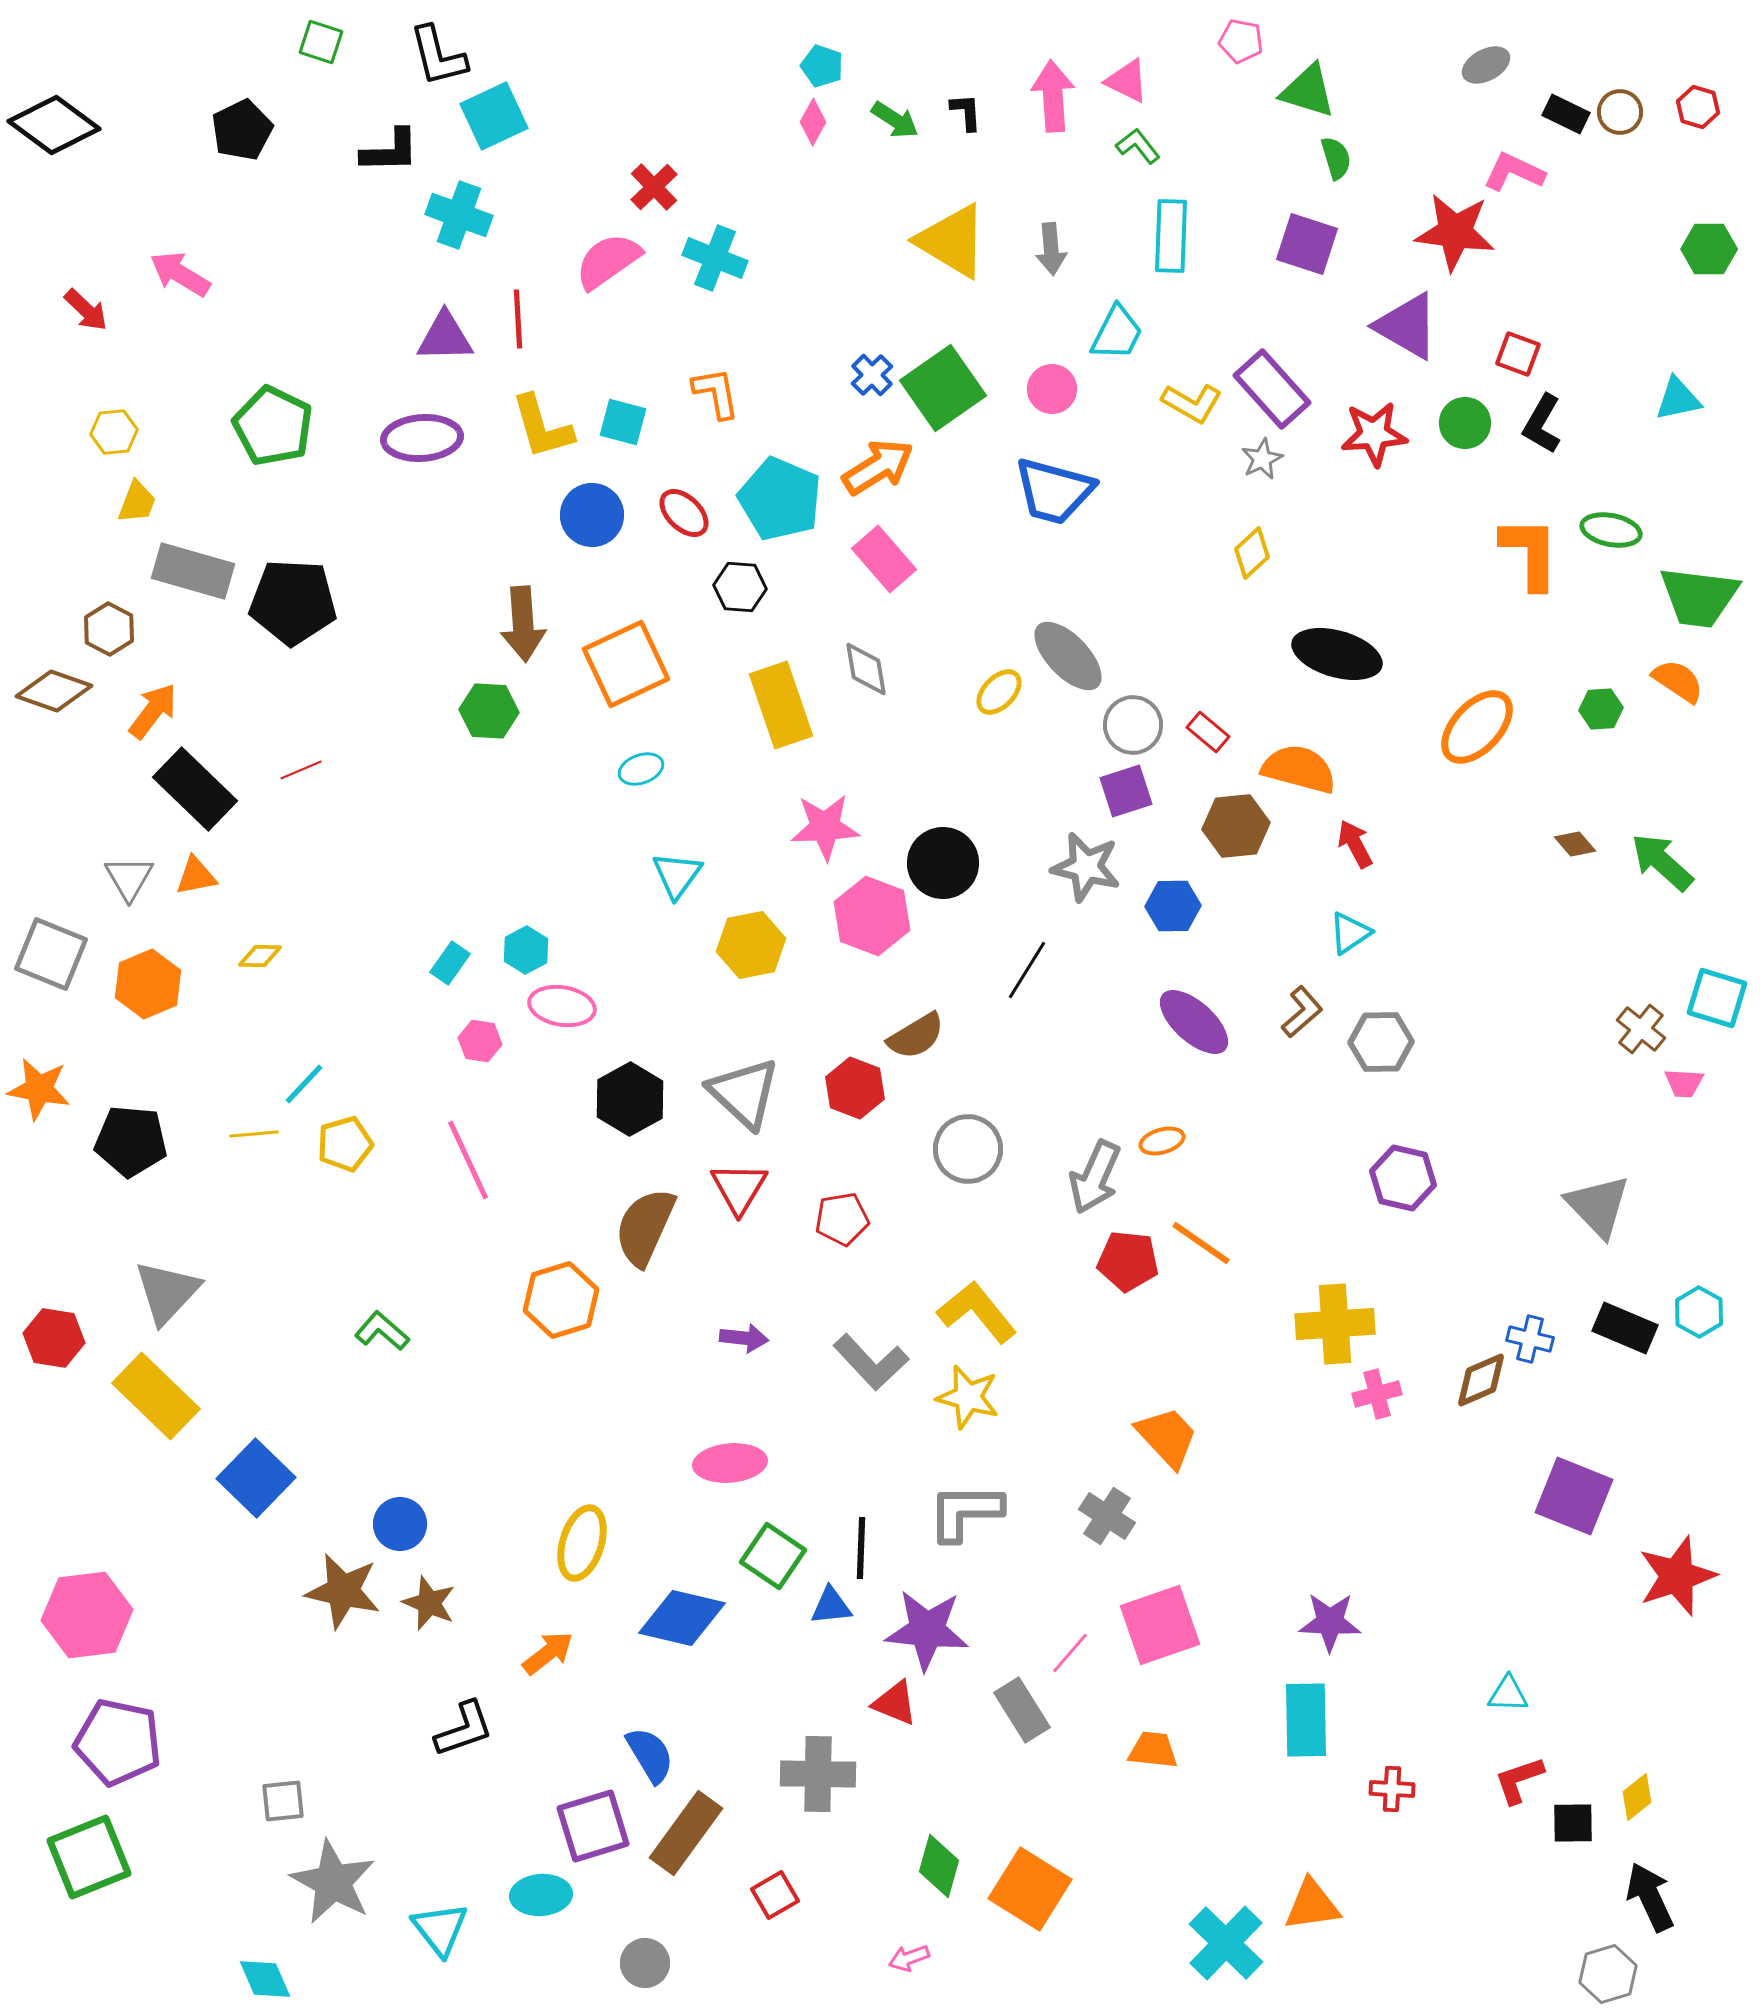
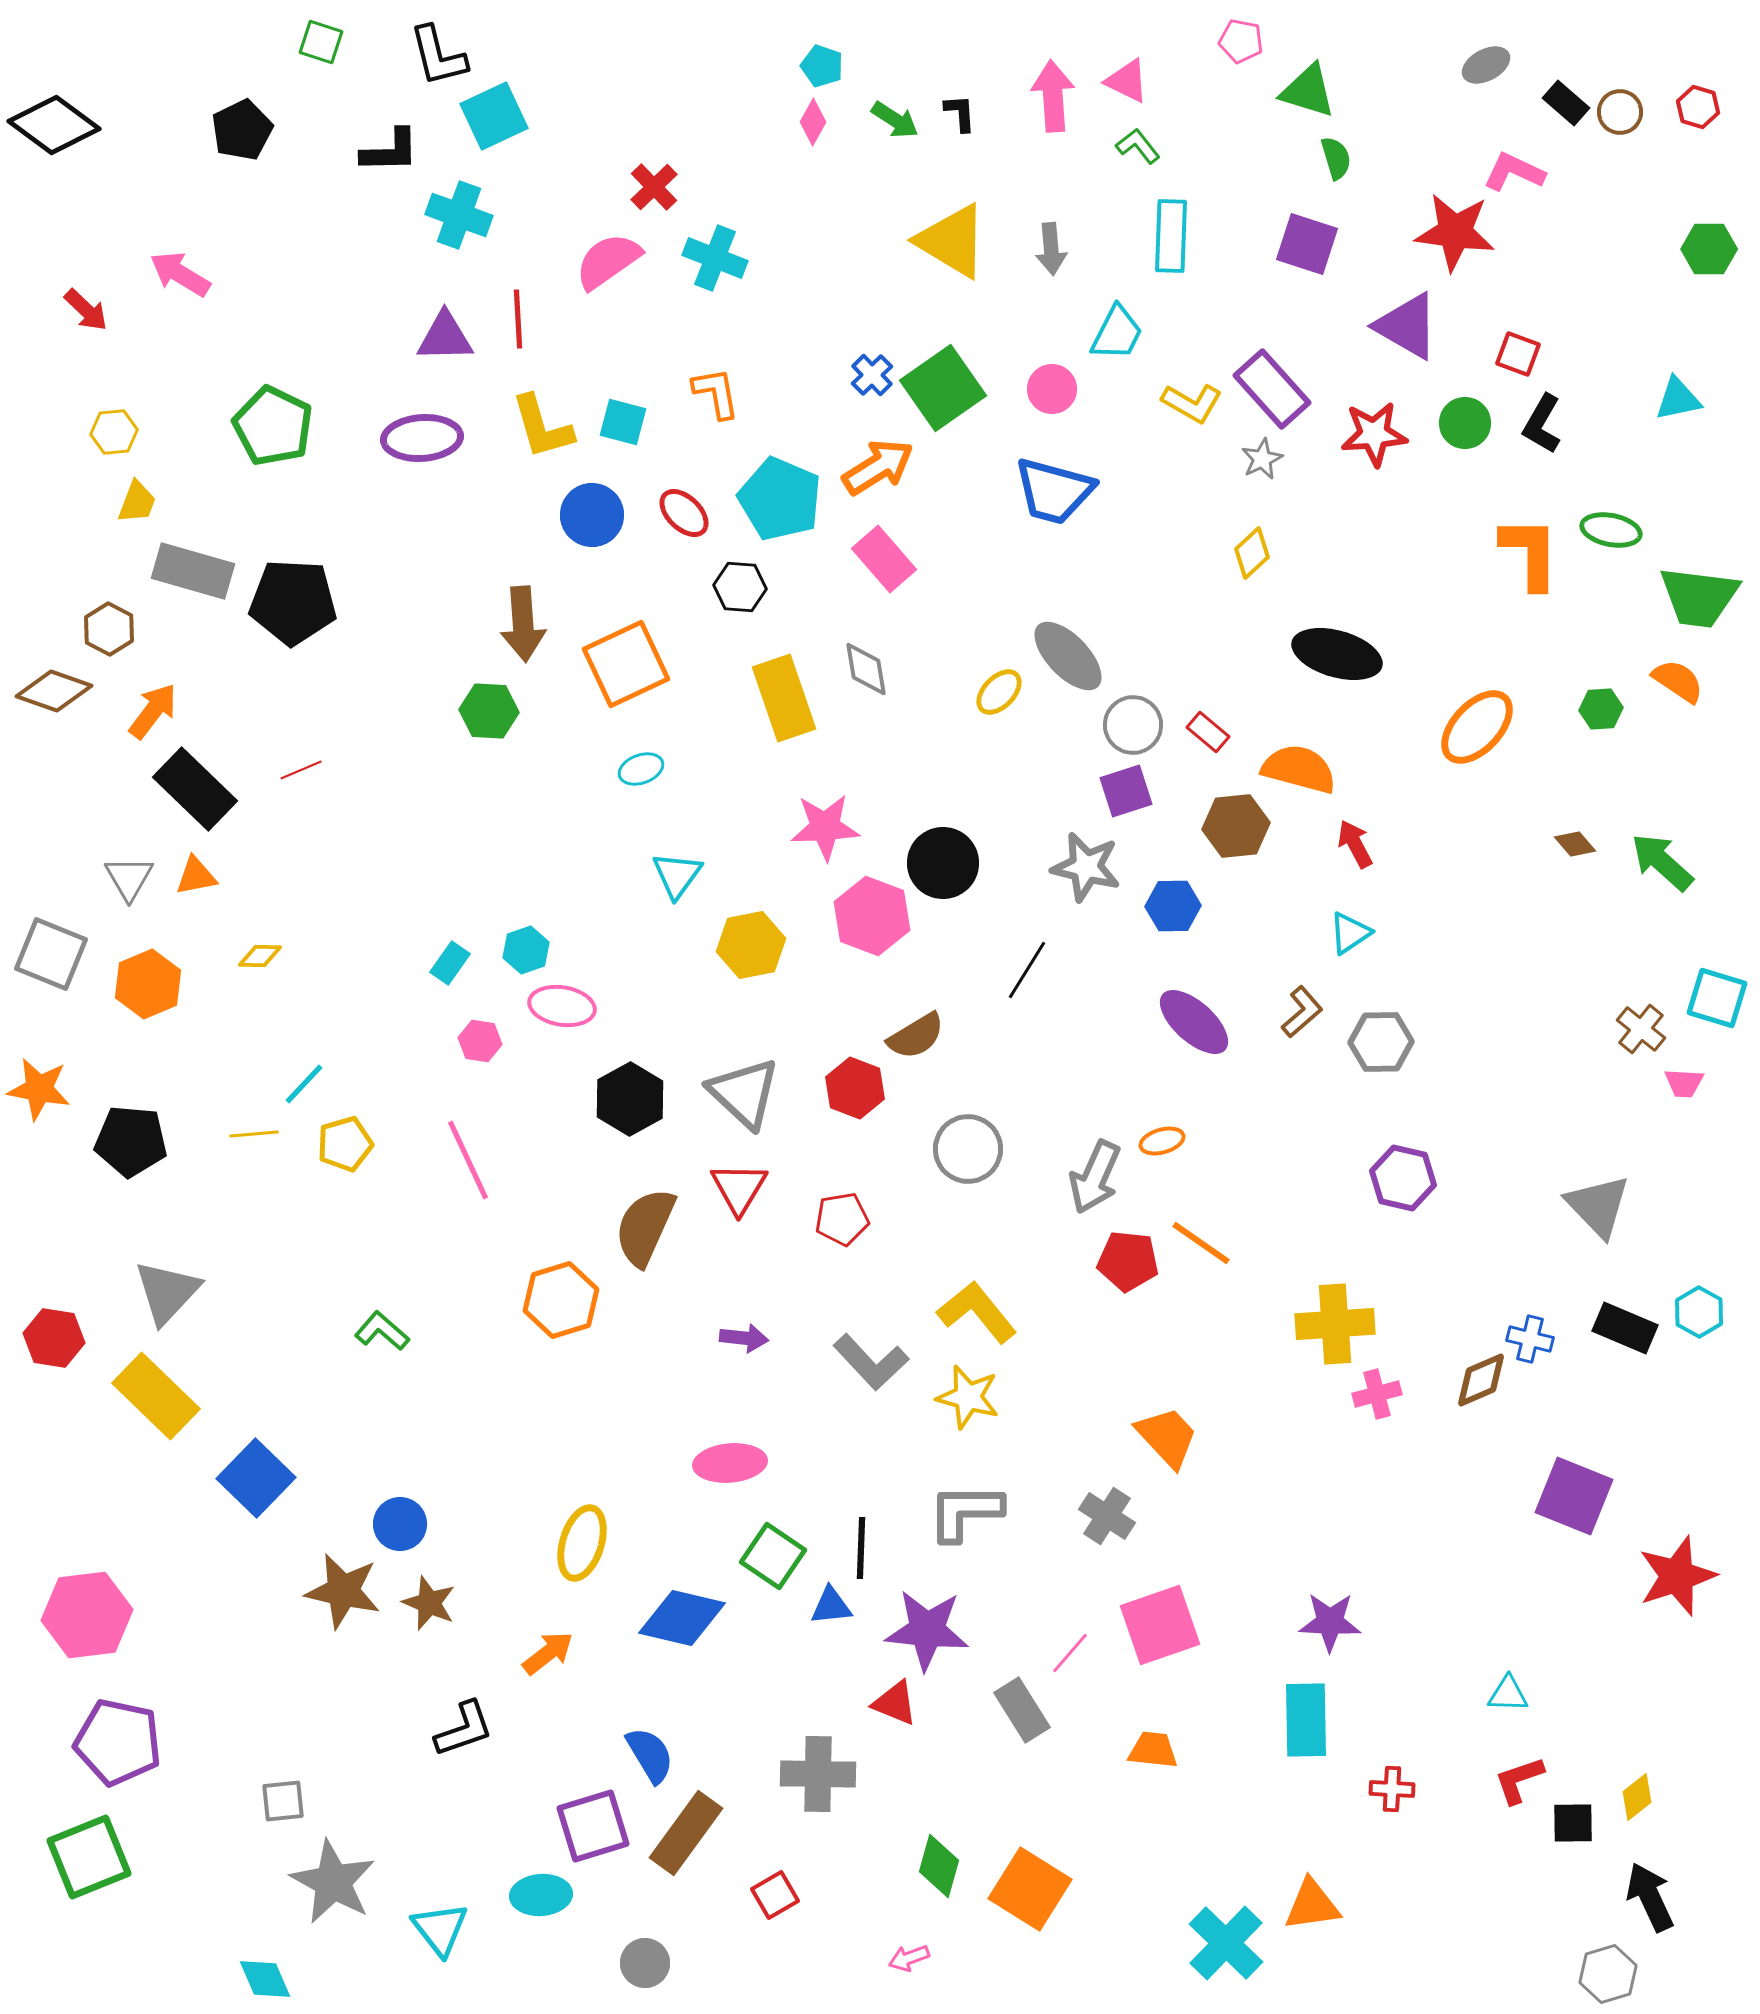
black L-shape at (966, 112): moved 6 px left, 1 px down
black rectangle at (1566, 114): moved 11 px up; rotated 15 degrees clockwise
yellow rectangle at (781, 705): moved 3 px right, 7 px up
cyan hexagon at (526, 950): rotated 9 degrees clockwise
